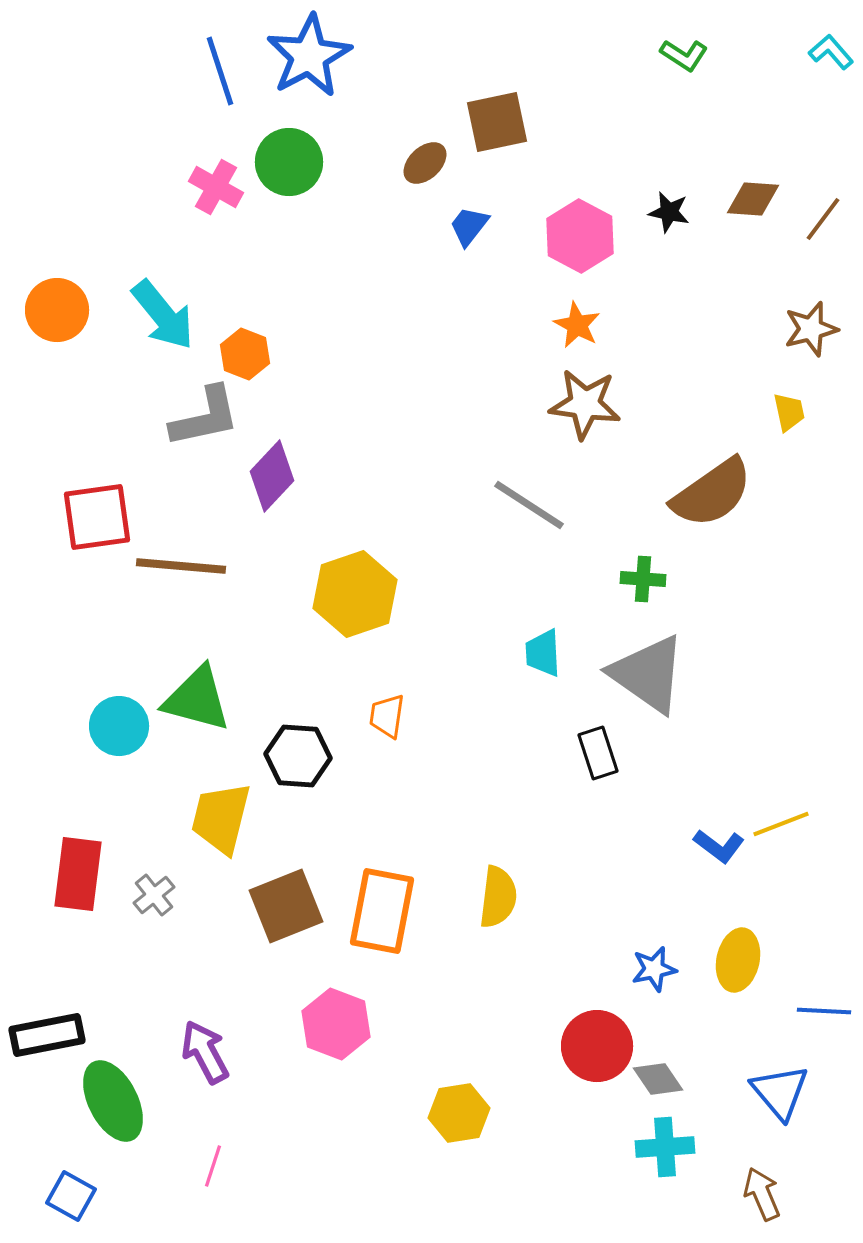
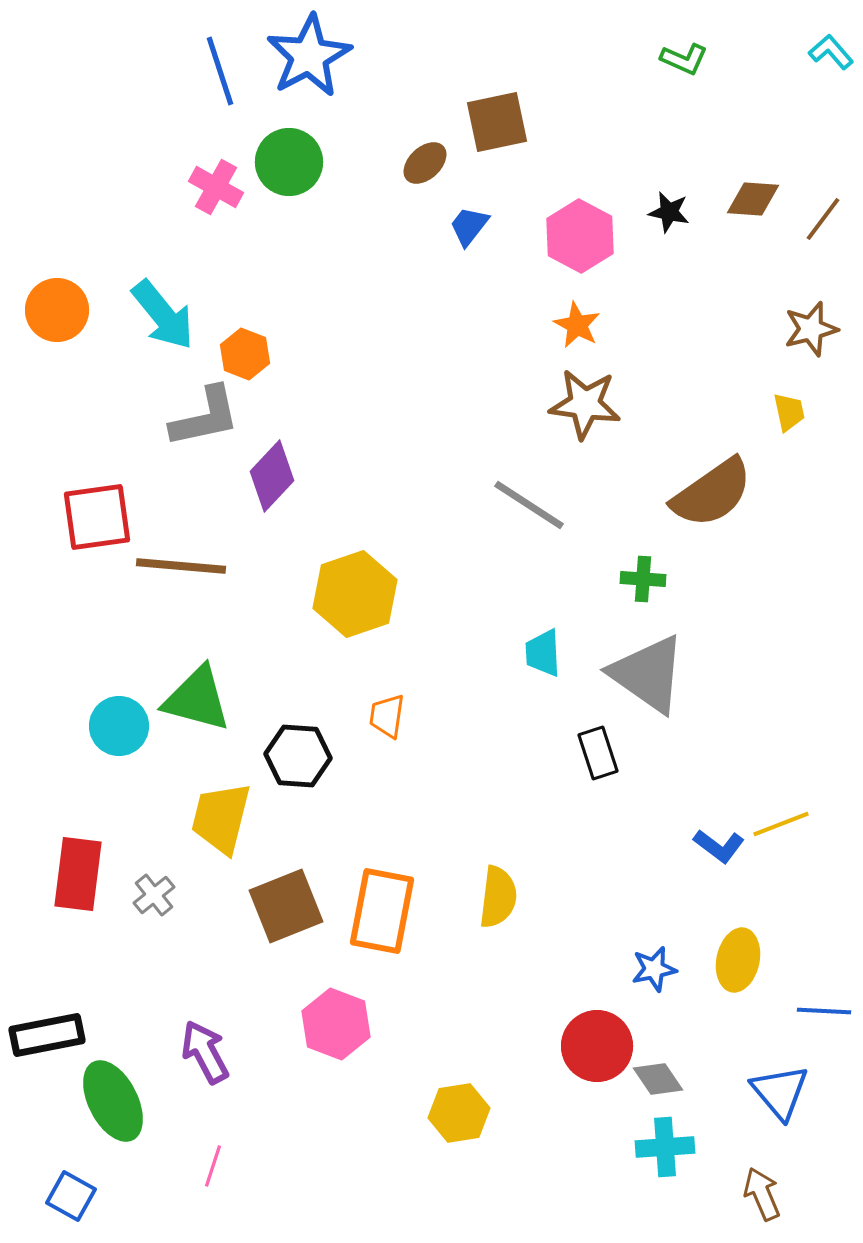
green L-shape at (684, 55): moved 4 px down; rotated 9 degrees counterclockwise
